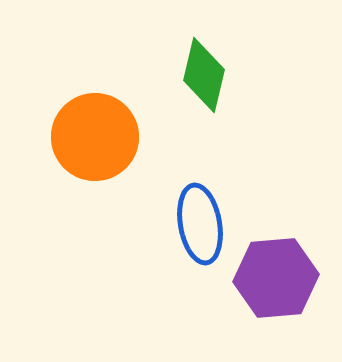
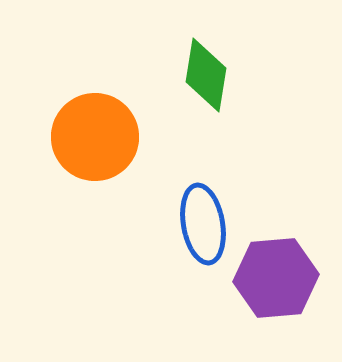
green diamond: moved 2 px right; rotated 4 degrees counterclockwise
blue ellipse: moved 3 px right
